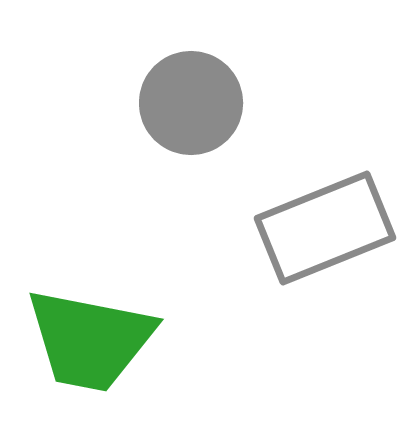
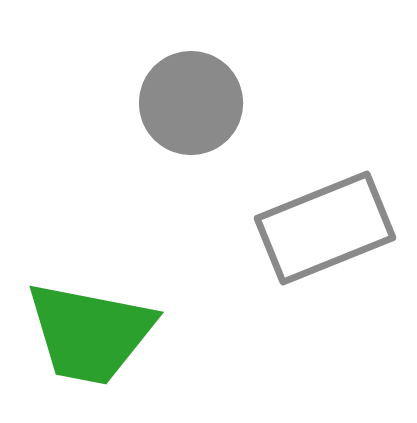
green trapezoid: moved 7 px up
